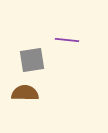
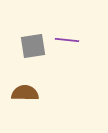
gray square: moved 1 px right, 14 px up
